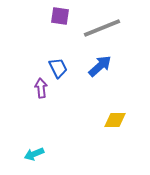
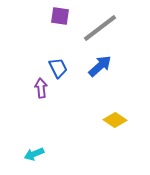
gray line: moved 2 px left; rotated 15 degrees counterclockwise
yellow diamond: rotated 35 degrees clockwise
